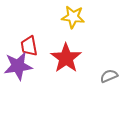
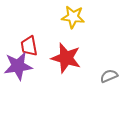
red star: rotated 20 degrees counterclockwise
